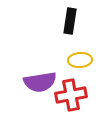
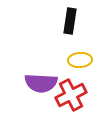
purple semicircle: moved 1 px right, 1 px down; rotated 12 degrees clockwise
red cross: rotated 16 degrees counterclockwise
